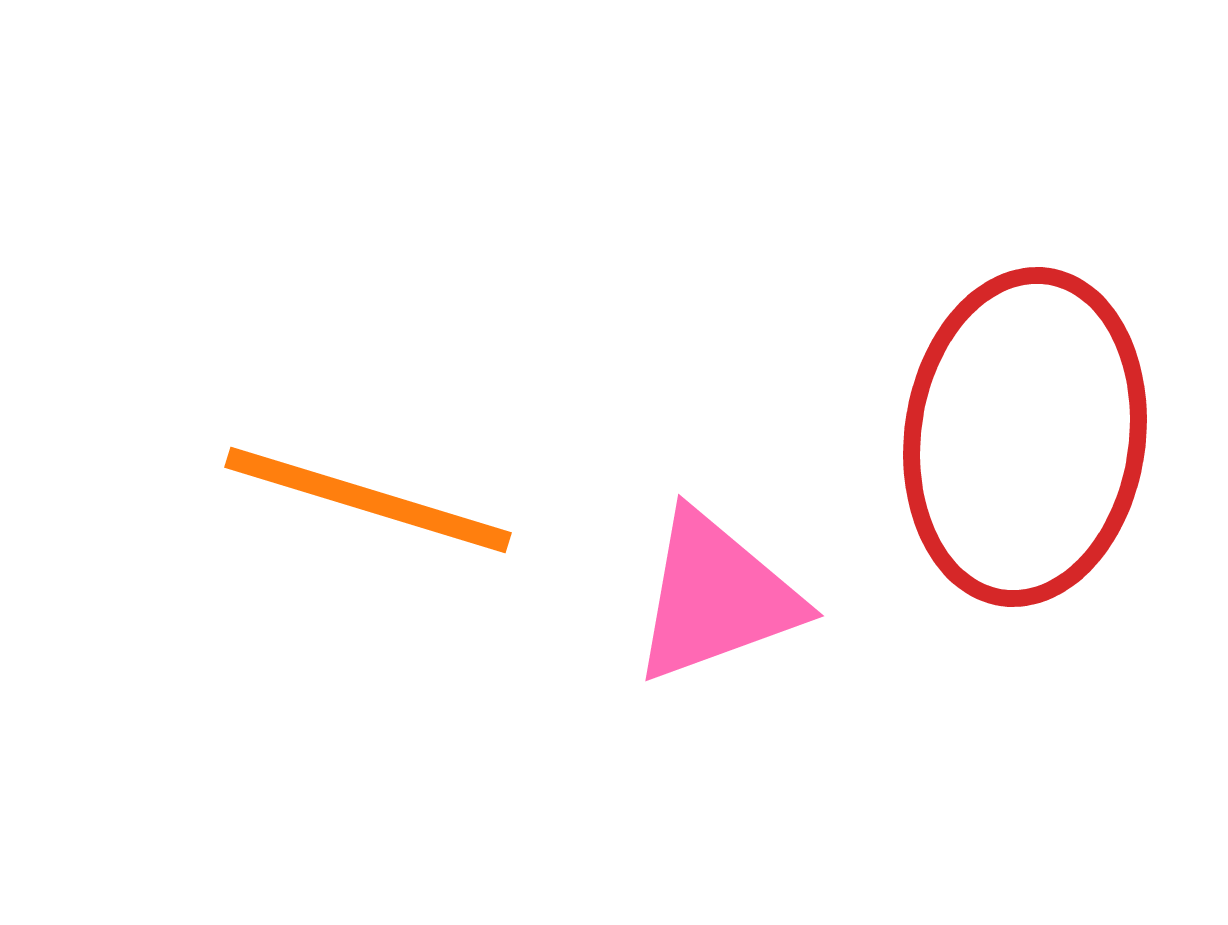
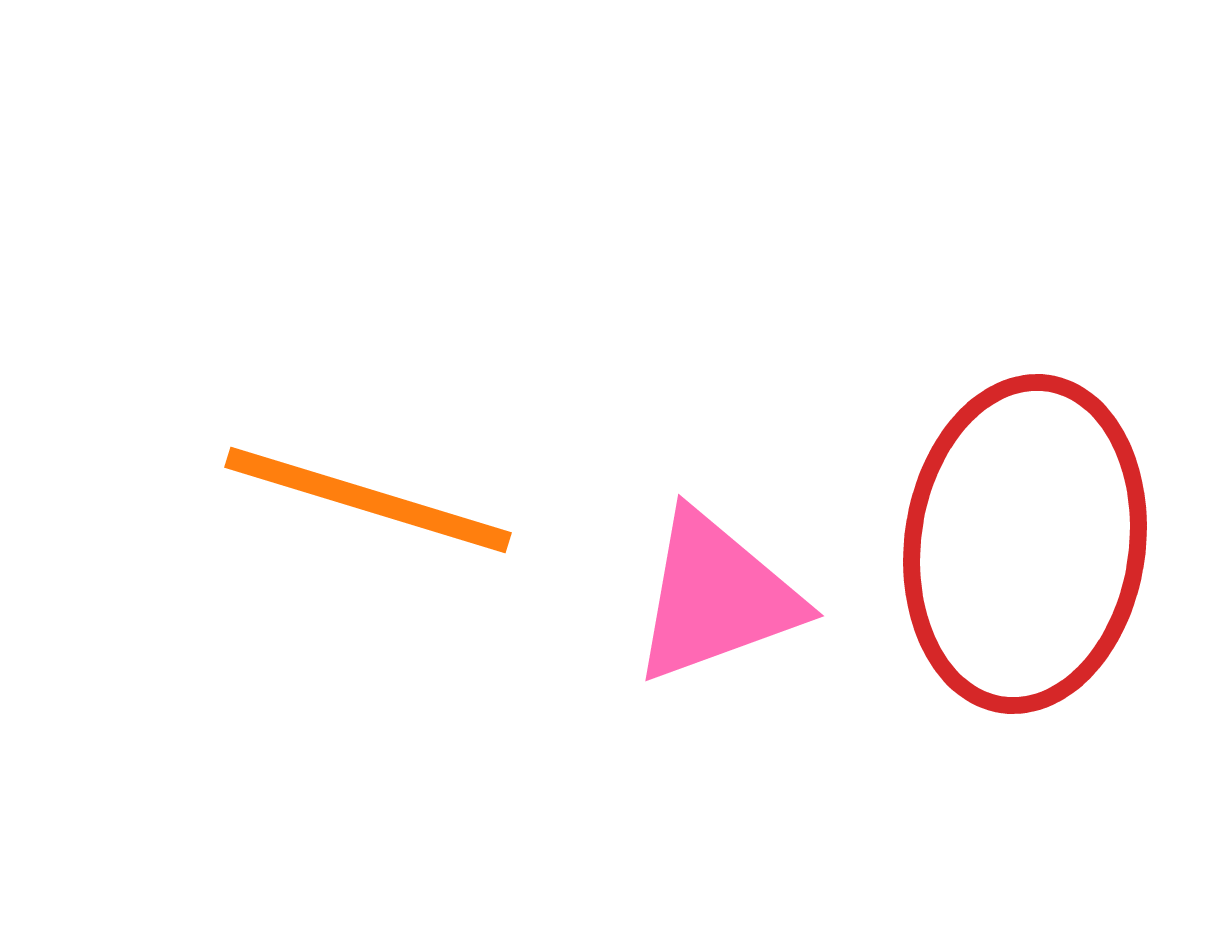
red ellipse: moved 107 px down
